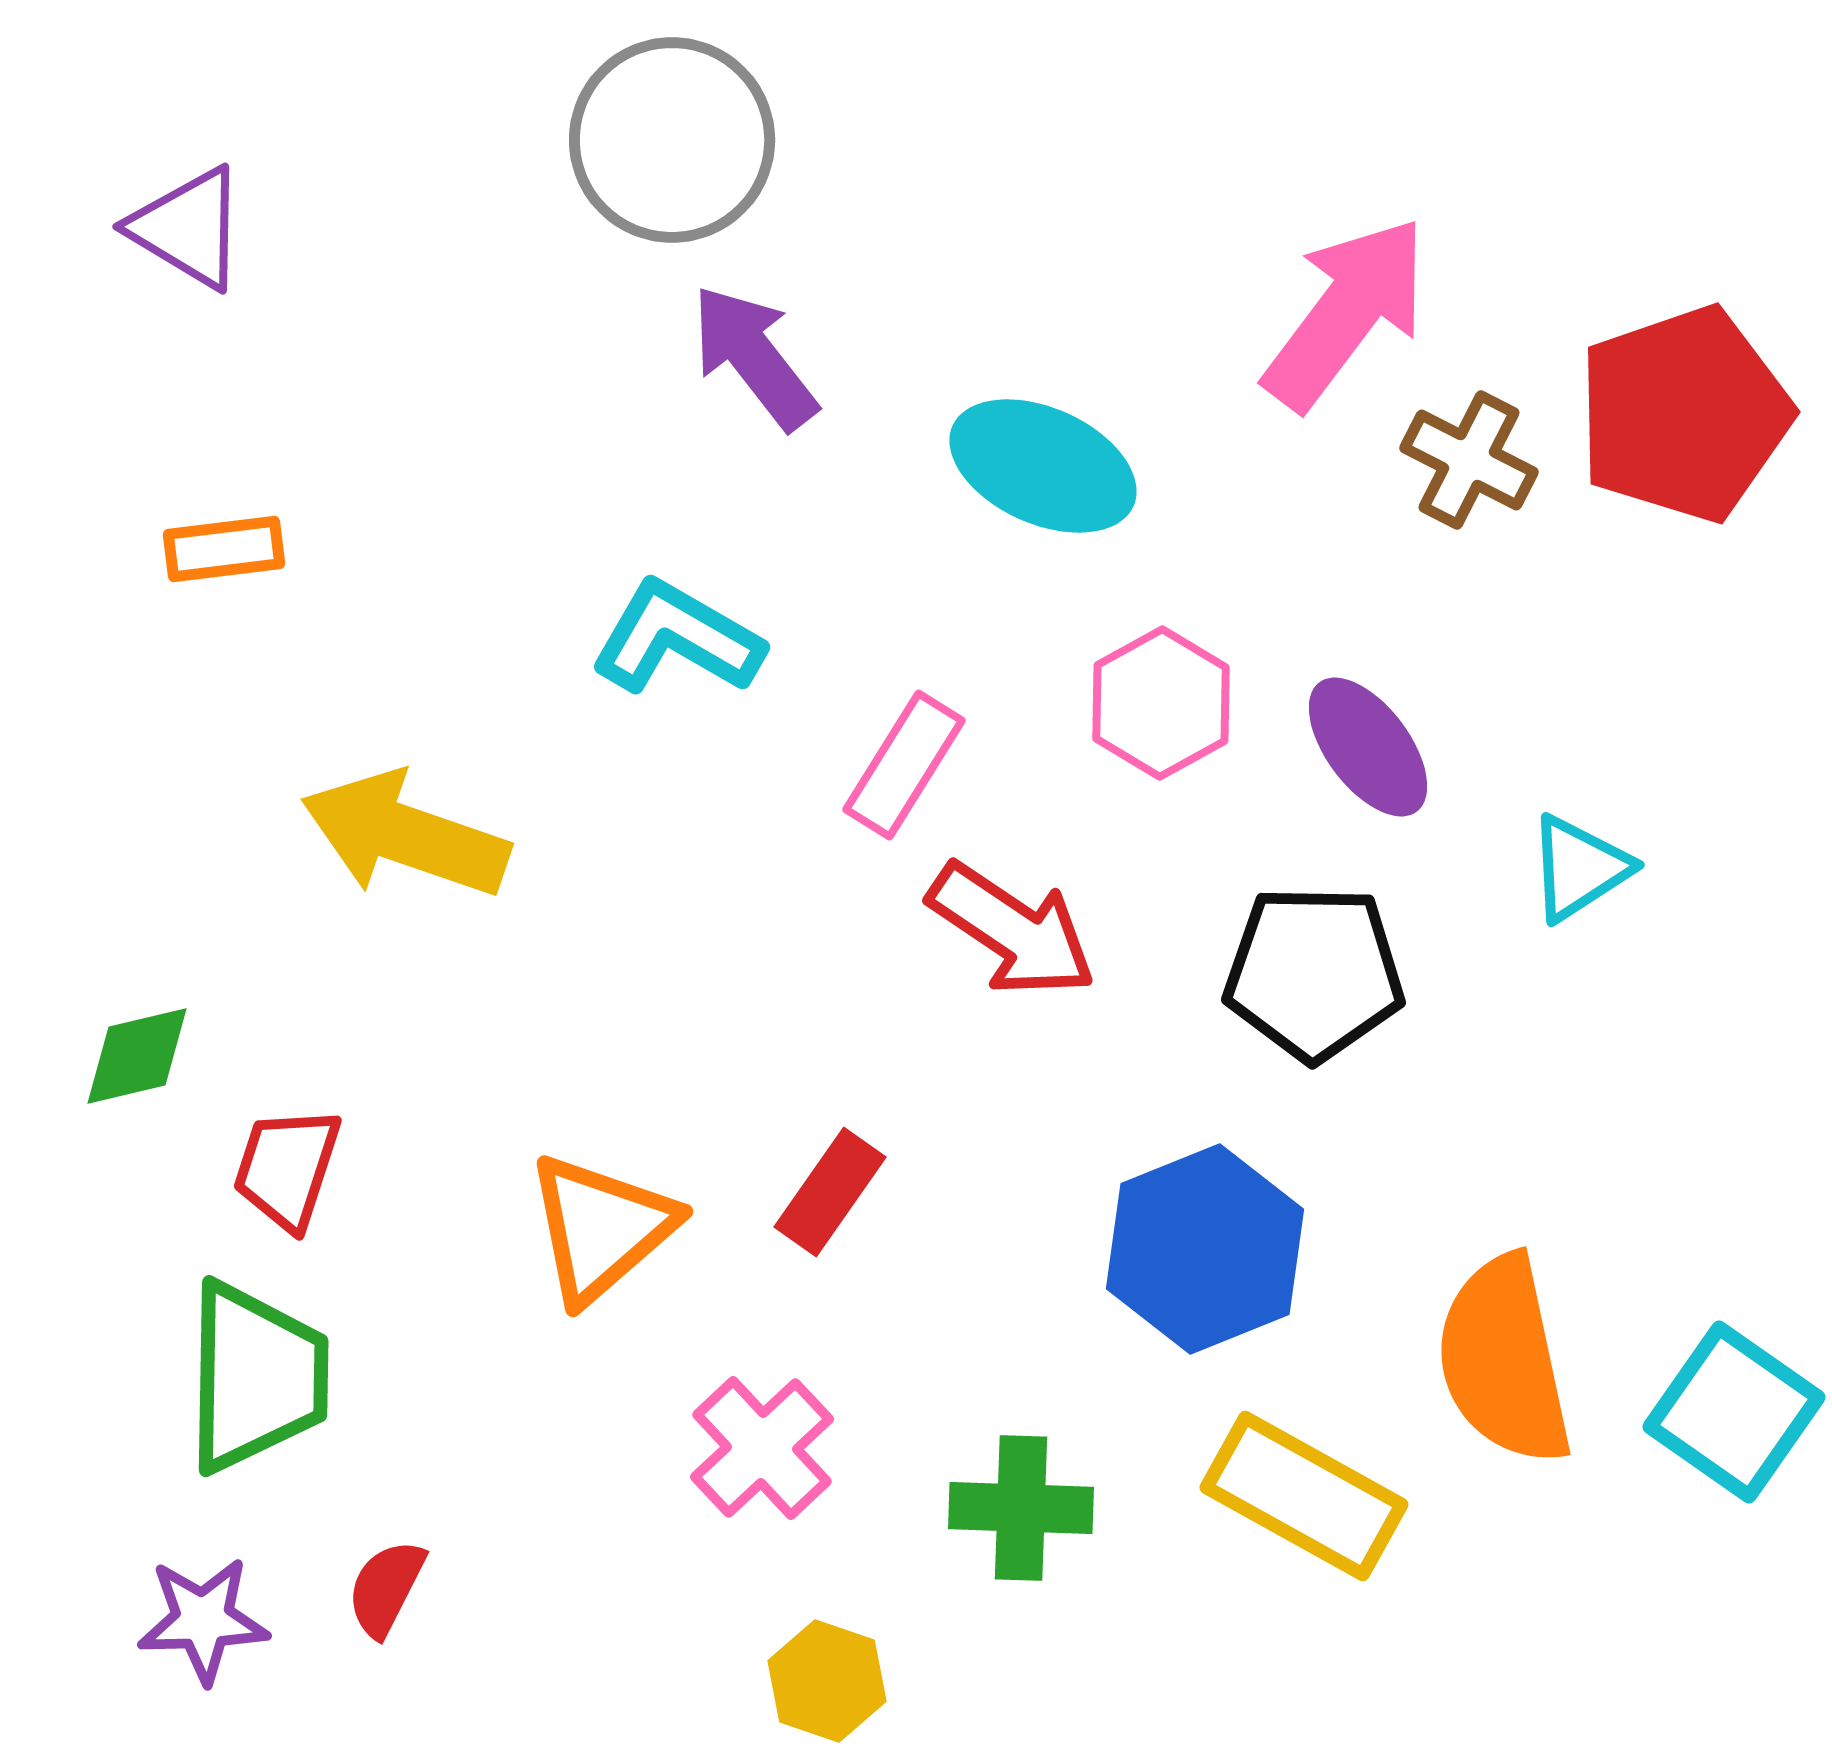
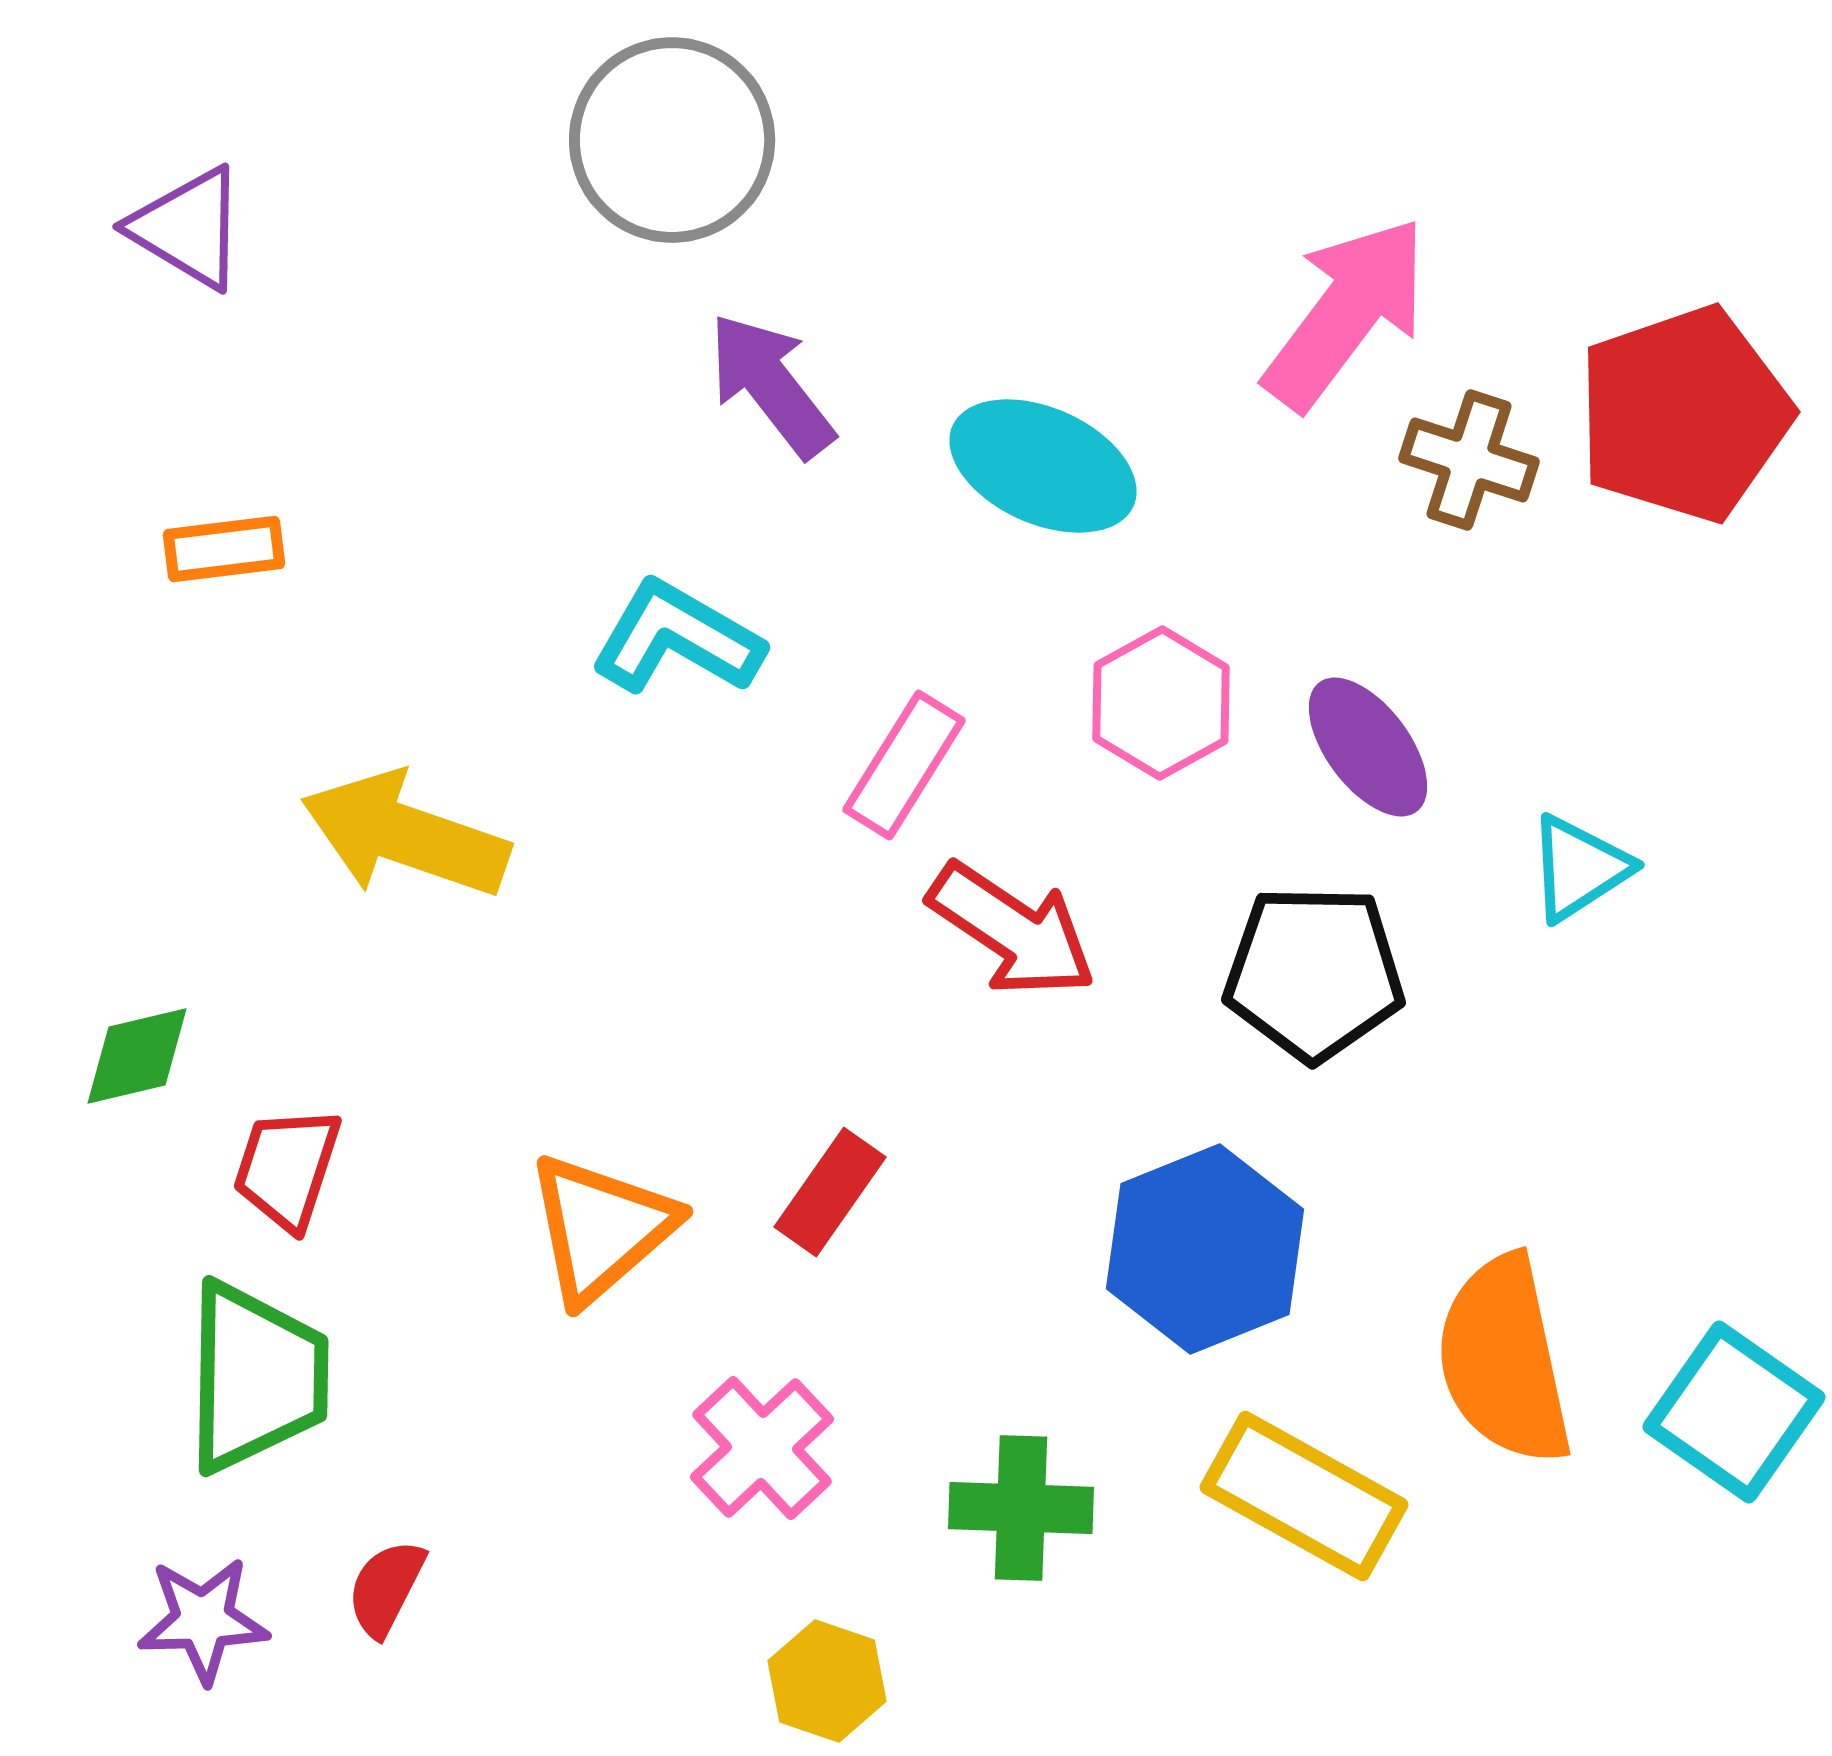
purple arrow: moved 17 px right, 28 px down
brown cross: rotated 9 degrees counterclockwise
